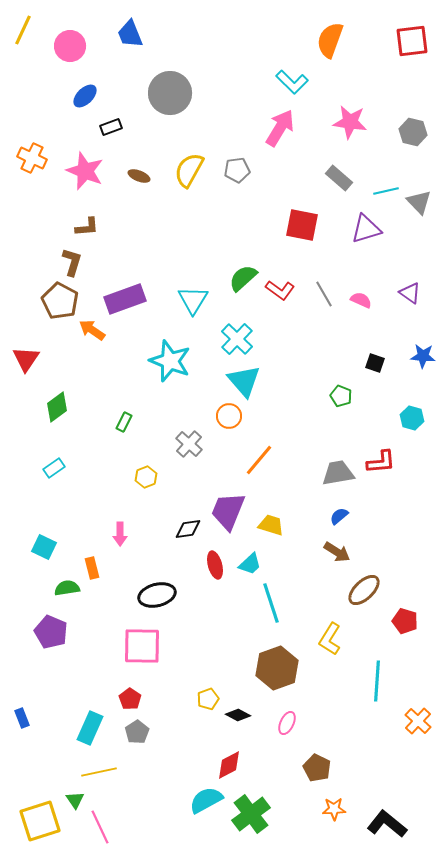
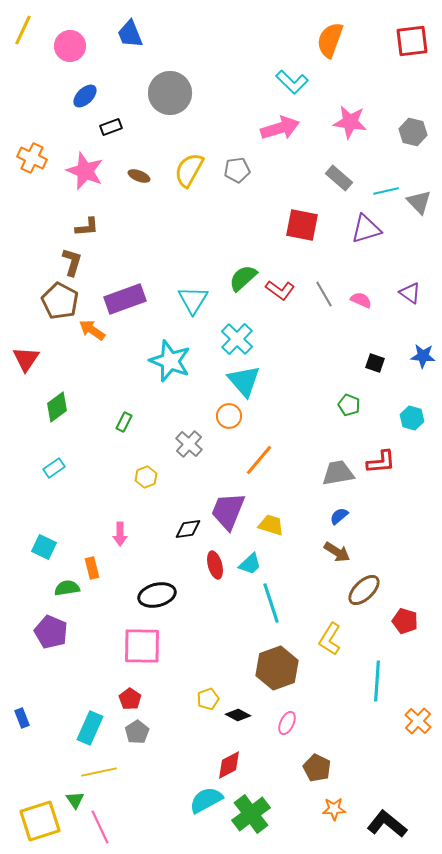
pink arrow at (280, 128): rotated 42 degrees clockwise
green pentagon at (341, 396): moved 8 px right, 9 px down
